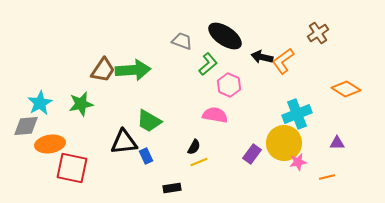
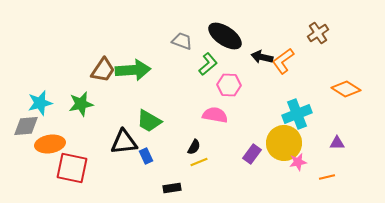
pink hexagon: rotated 20 degrees counterclockwise
cyan star: rotated 15 degrees clockwise
